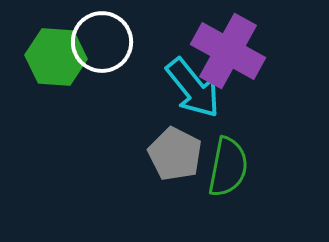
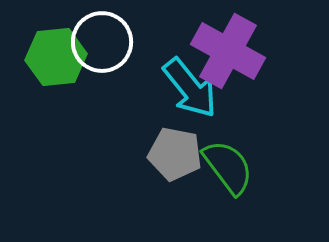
green hexagon: rotated 10 degrees counterclockwise
cyan arrow: moved 3 px left
gray pentagon: rotated 16 degrees counterclockwise
green semicircle: rotated 48 degrees counterclockwise
